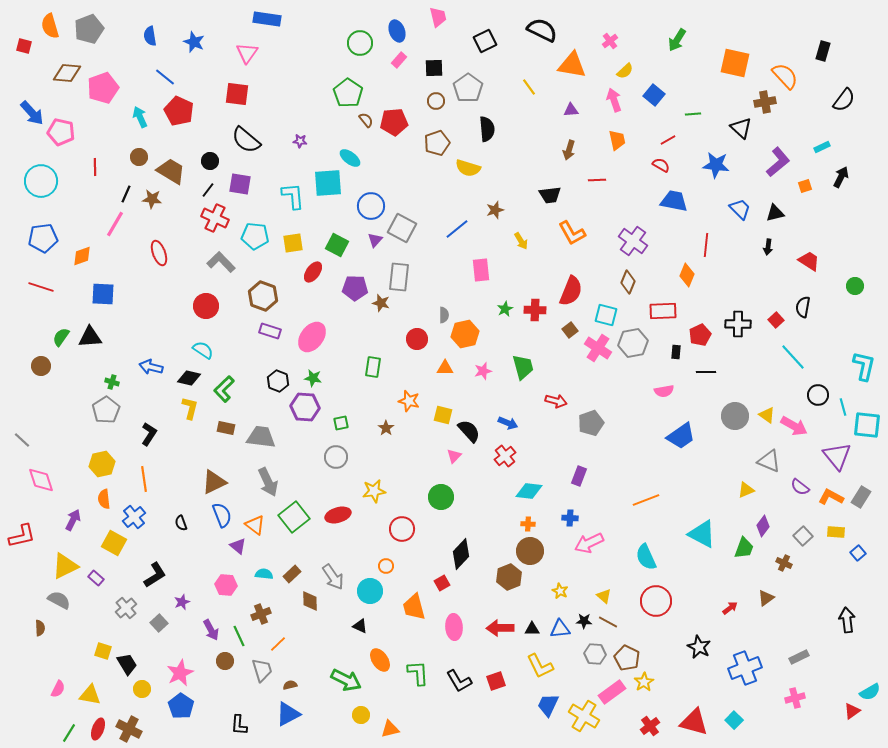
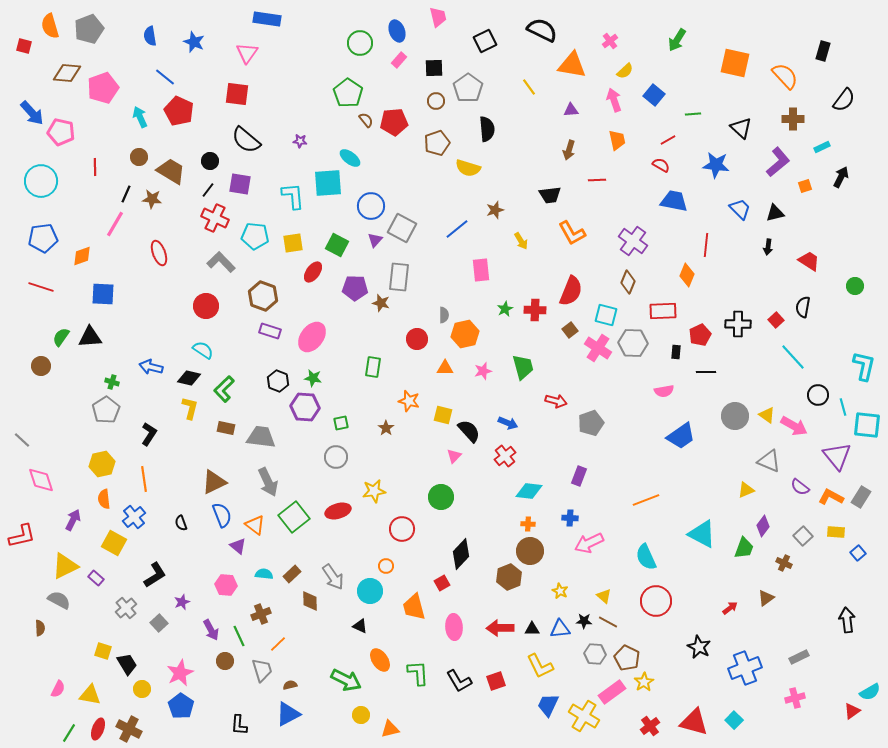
brown cross at (765, 102): moved 28 px right, 17 px down; rotated 10 degrees clockwise
gray hexagon at (633, 343): rotated 12 degrees clockwise
red ellipse at (338, 515): moved 4 px up
